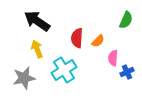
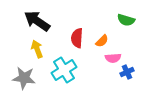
green semicircle: rotated 84 degrees clockwise
orange semicircle: moved 4 px right
pink semicircle: rotated 98 degrees counterclockwise
gray star: rotated 20 degrees clockwise
